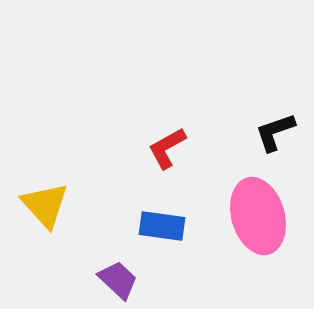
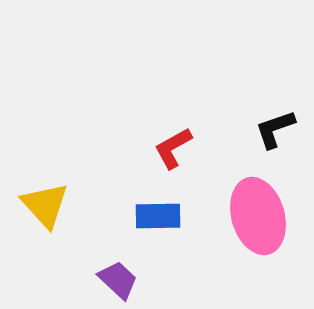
black L-shape: moved 3 px up
red L-shape: moved 6 px right
blue rectangle: moved 4 px left, 10 px up; rotated 9 degrees counterclockwise
